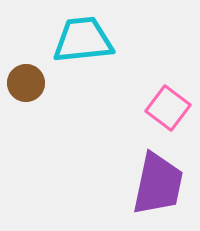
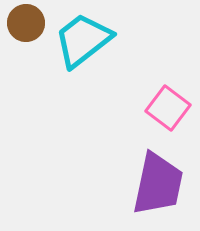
cyan trapezoid: rotated 32 degrees counterclockwise
brown circle: moved 60 px up
